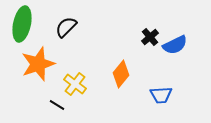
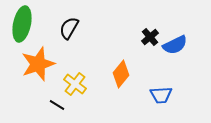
black semicircle: moved 3 px right, 1 px down; rotated 15 degrees counterclockwise
